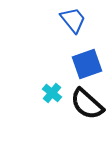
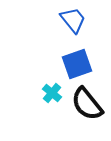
blue square: moved 10 px left
black semicircle: rotated 9 degrees clockwise
